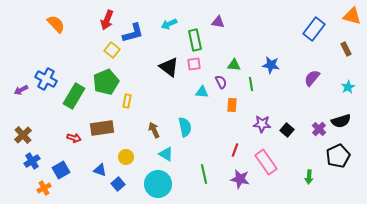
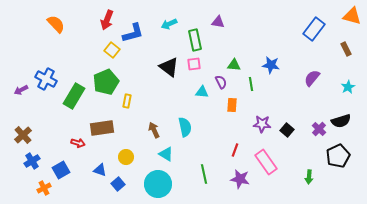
red arrow at (74, 138): moved 4 px right, 5 px down
